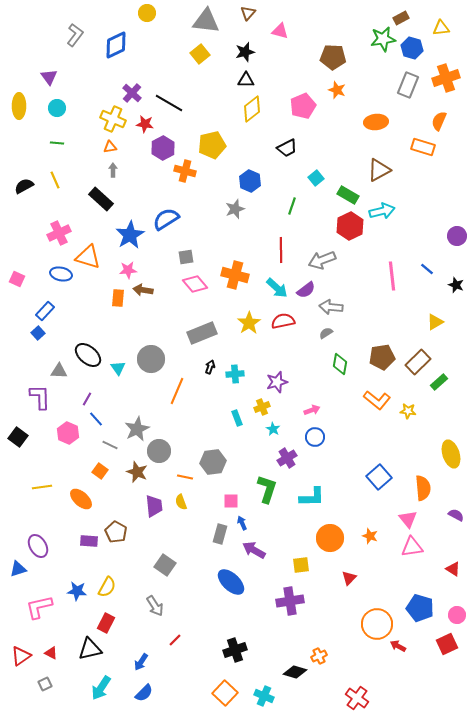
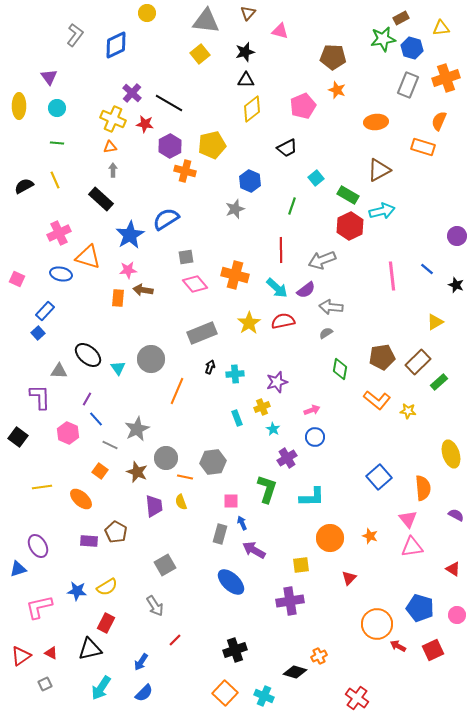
purple hexagon at (163, 148): moved 7 px right, 2 px up
green diamond at (340, 364): moved 5 px down
gray circle at (159, 451): moved 7 px right, 7 px down
gray square at (165, 565): rotated 25 degrees clockwise
yellow semicircle at (107, 587): rotated 30 degrees clockwise
red square at (447, 644): moved 14 px left, 6 px down
